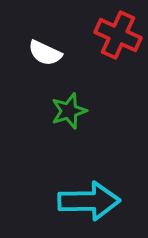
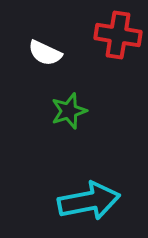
red cross: rotated 15 degrees counterclockwise
cyan arrow: rotated 10 degrees counterclockwise
